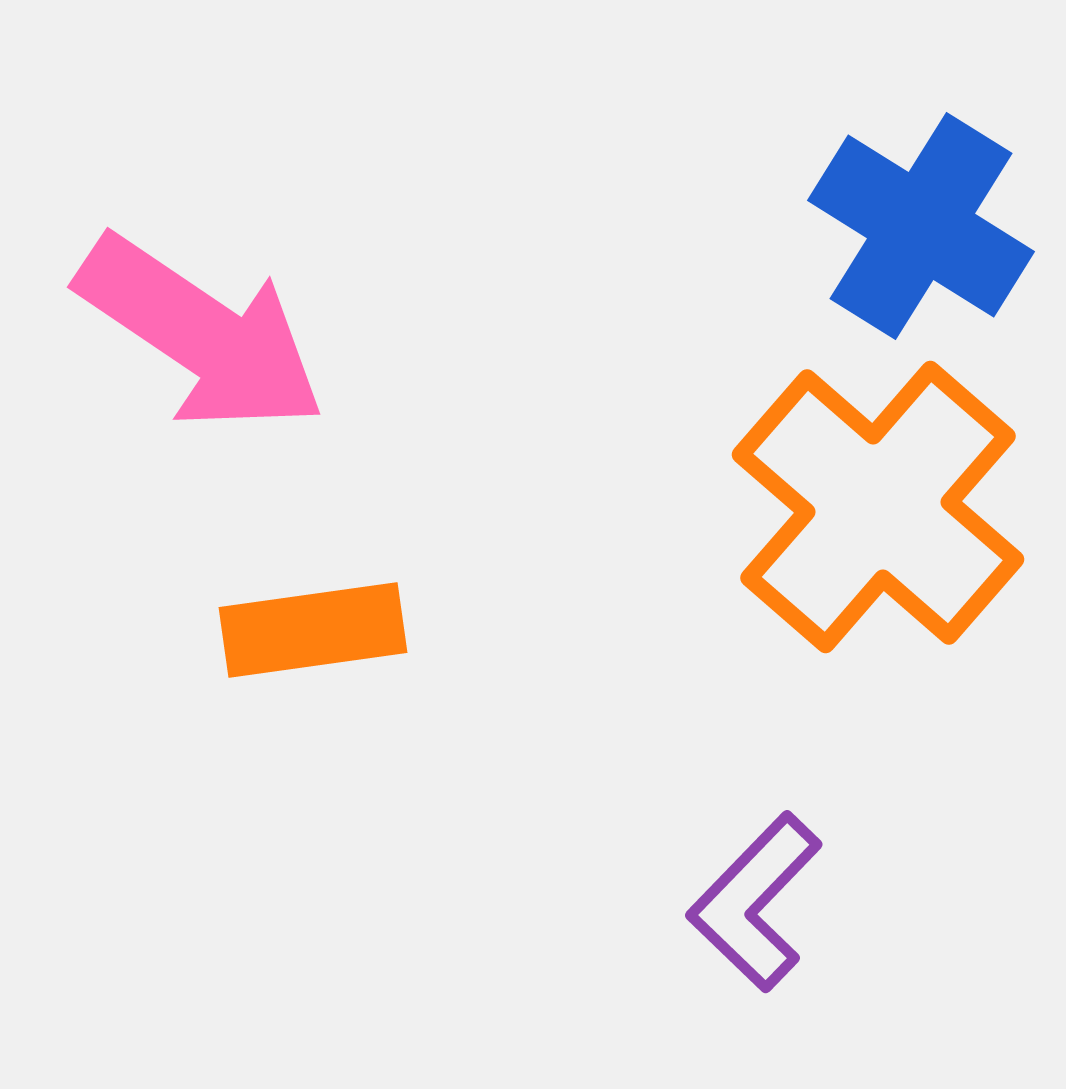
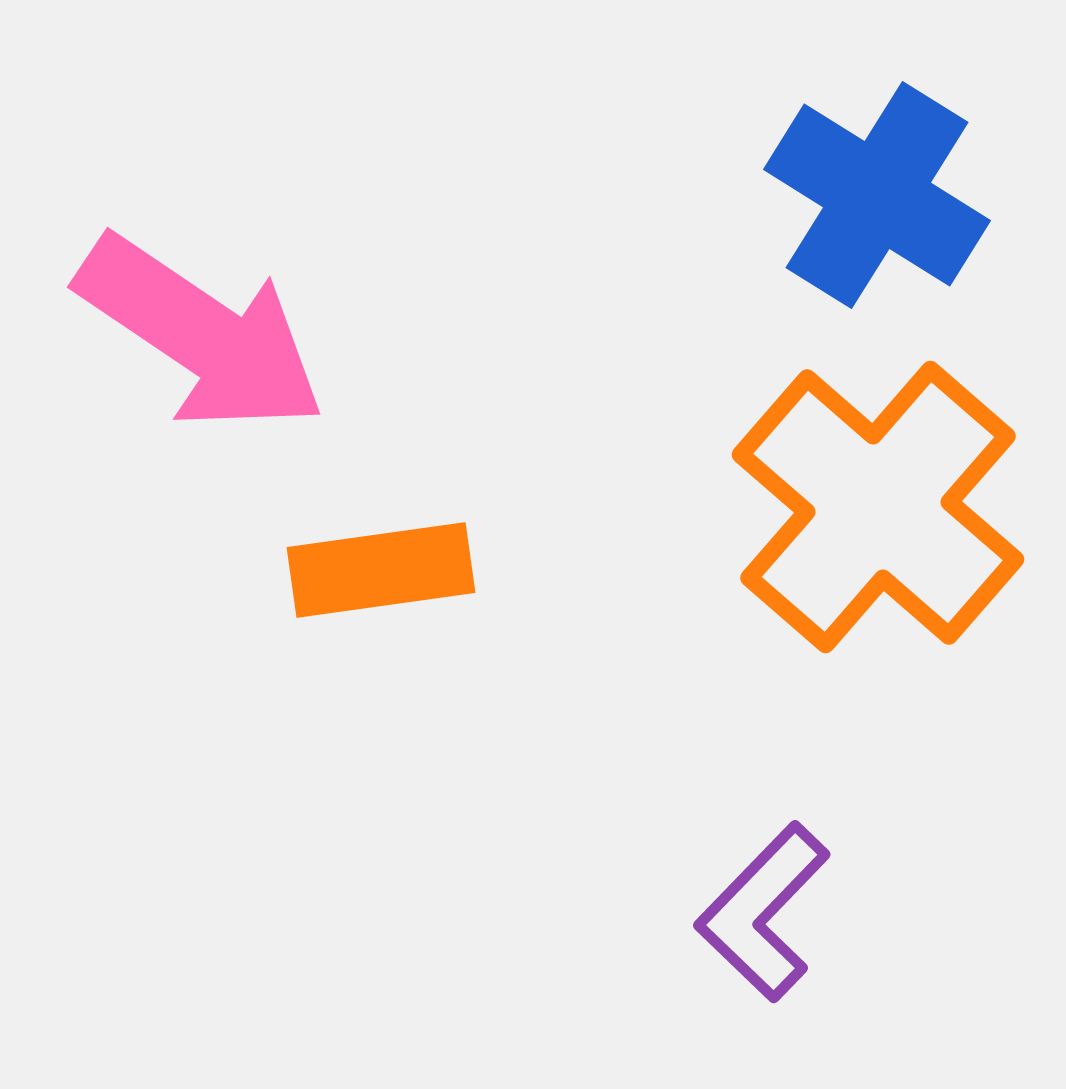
blue cross: moved 44 px left, 31 px up
orange rectangle: moved 68 px right, 60 px up
purple L-shape: moved 8 px right, 10 px down
